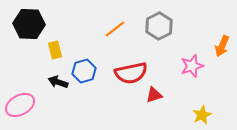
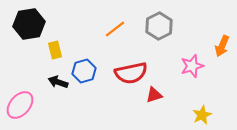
black hexagon: rotated 12 degrees counterclockwise
pink ellipse: rotated 20 degrees counterclockwise
